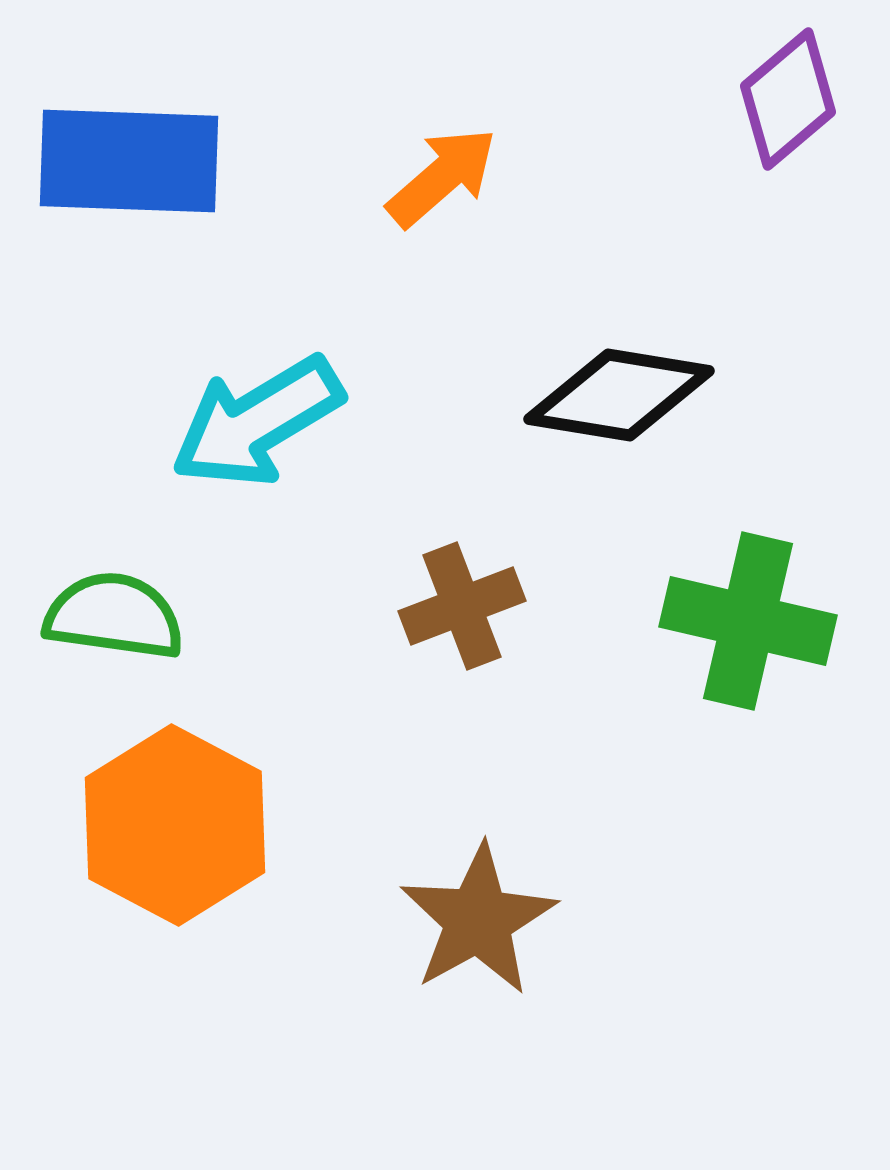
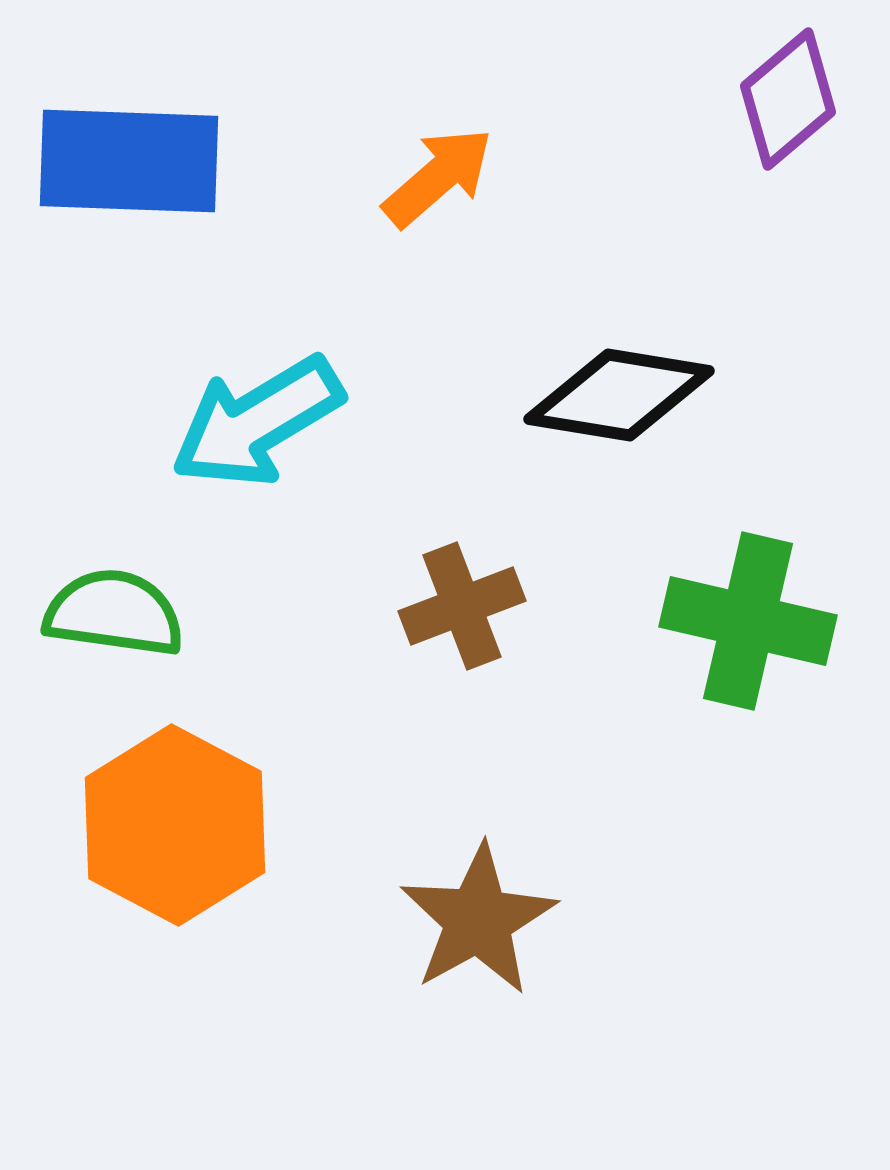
orange arrow: moved 4 px left
green semicircle: moved 3 px up
